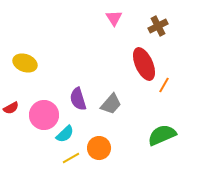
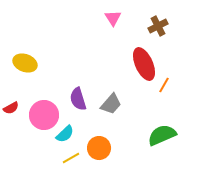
pink triangle: moved 1 px left
